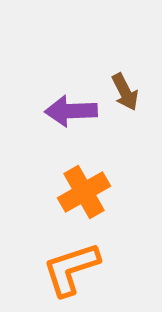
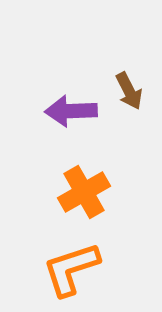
brown arrow: moved 4 px right, 1 px up
